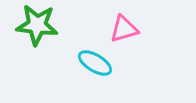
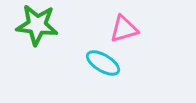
cyan ellipse: moved 8 px right
